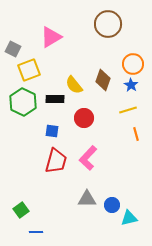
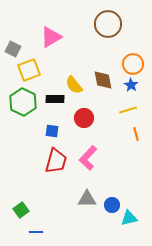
brown diamond: rotated 30 degrees counterclockwise
